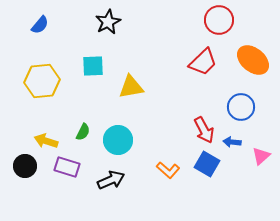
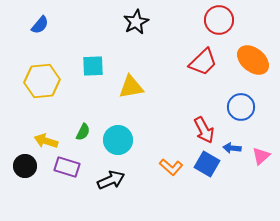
black star: moved 28 px right
blue arrow: moved 6 px down
orange L-shape: moved 3 px right, 3 px up
